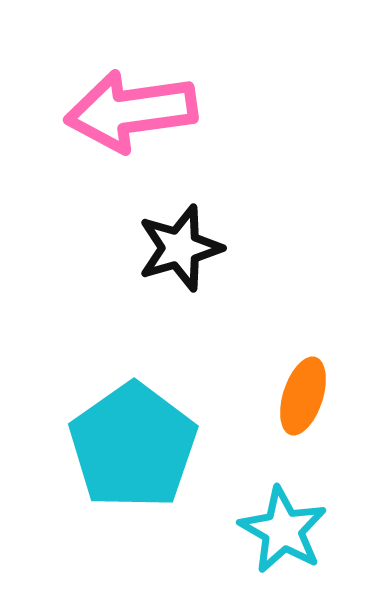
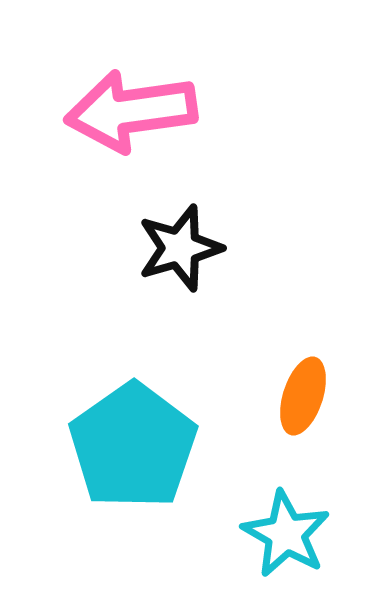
cyan star: moved 3 px right, 4 px down
